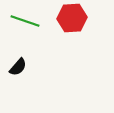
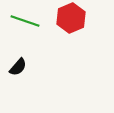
red hexagon: moved 1 px left; rotated 20 degrees counterclockwise
